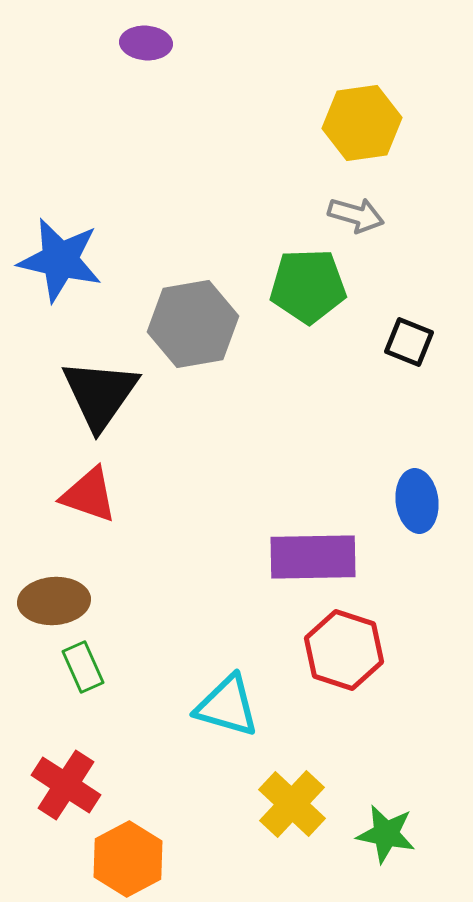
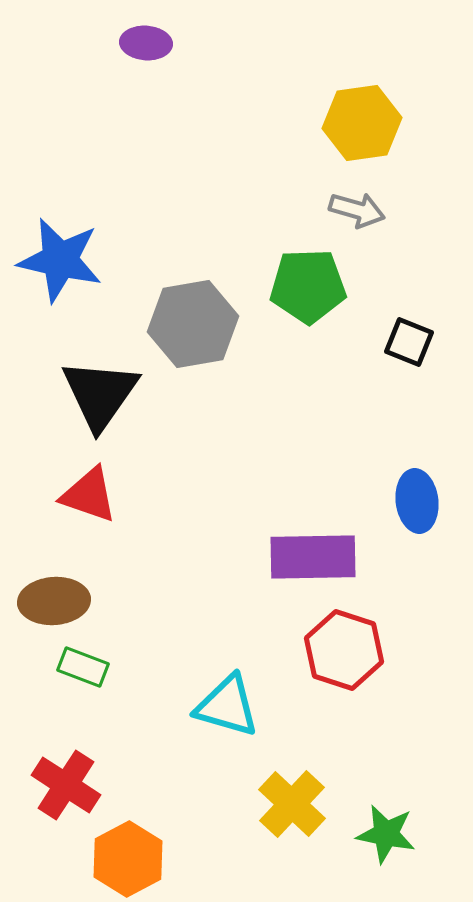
gray arrow: moved 1 px right, 5 px up
green rectangle: rotated 45 degrees counterclockwise
